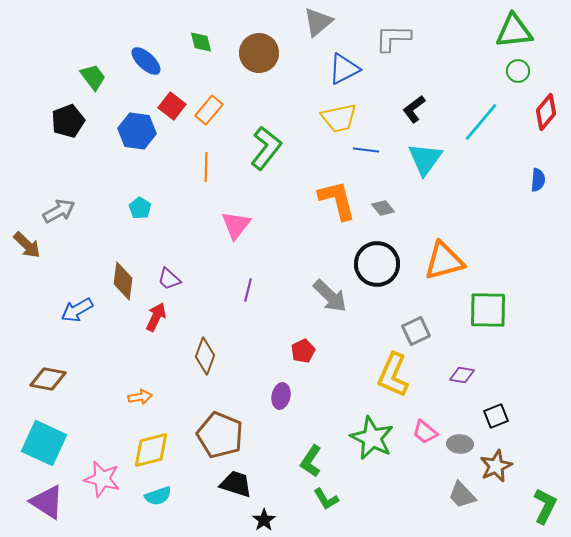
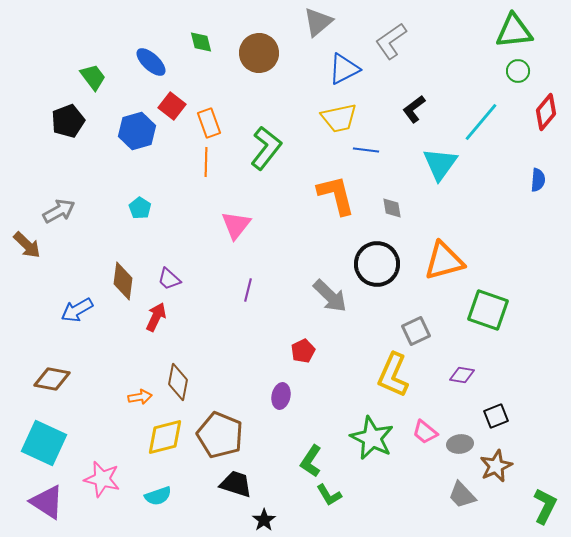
gray L-shape at (393, 38): moved 2 px left, 3 px down; rotated 36 degrees counterclockwise
blue ellipse at (146, 61): moved 5 px right, 1 px down
orange rectangle at (209, 110): moved 13 px down; rotated 60 degrees counterclockwise
blue hexagon at (137, 131): rotated 24 degrees counterclockwise
cyan triangle at (425, 159): moved 15 px right, 5 px down
orange line at (206, 167): moved 5 px up
orange L-shape at (337, 200): moved 1 px left, 5 px up
gray diamond at (383, 208): moved 9 px right; rotated 30 degrees clockwise
green square at (488, 310): rotated 18 degrees clockwise
brown diamond at (205, 356): moved 27 px left, 26 px down; rotated 9 degrees counterclockwise
brown diamond at (48, 379): moved 4 px right
gray ellipse at (460, 444): rotated 10 degrees counterclockwise
yellow diamond at (151, 450): moved 14 px right, 13 px up
green L-shape at (326, 499): moved 3 px right, 4 px up
